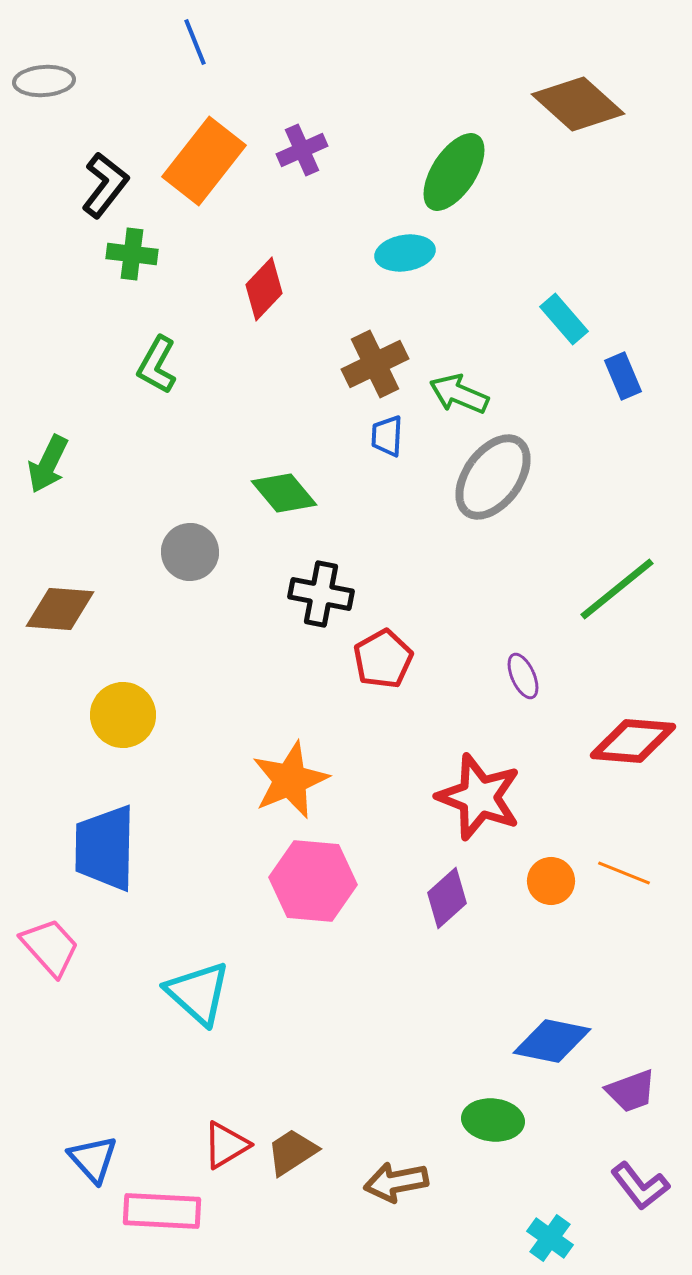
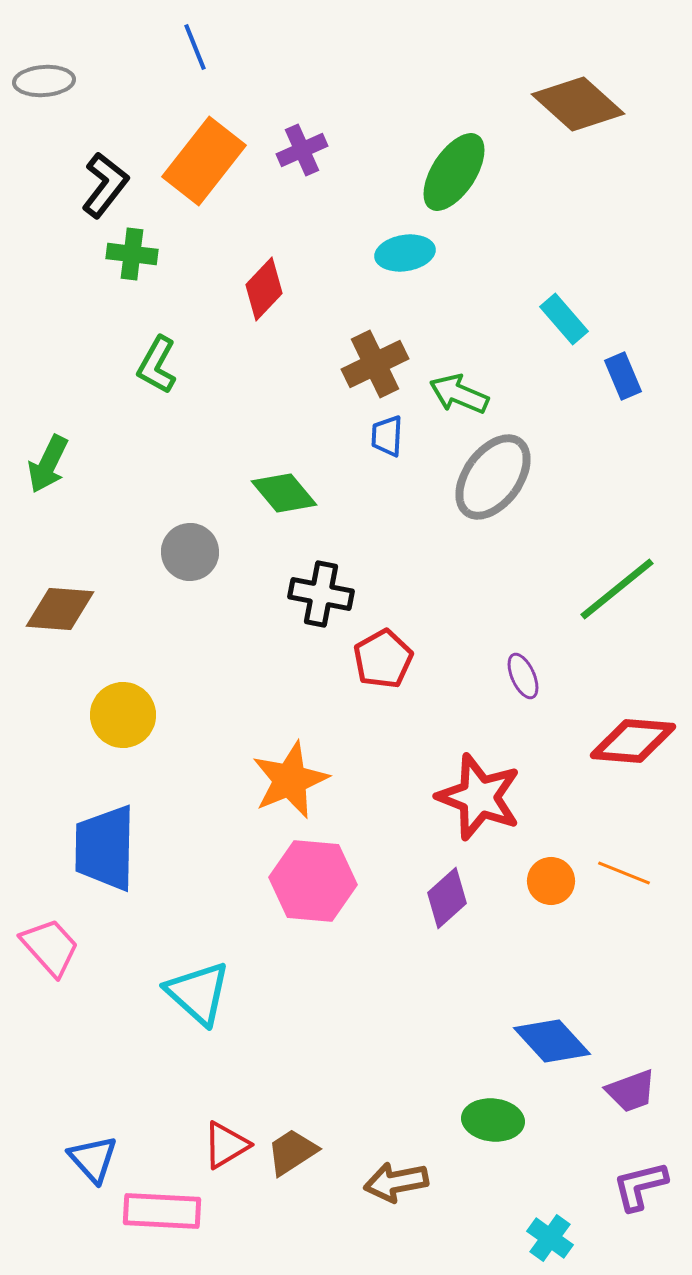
blue line at (195, 42): moved 5 px down
blue diamond at (552, 1041): rotated 36 degrees clockwise
purple L-shape at (640, 1186): rotated 114 degrees clockwise
